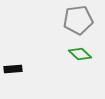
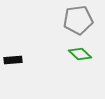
black rectangle: moved 9 px up
